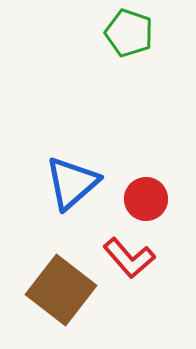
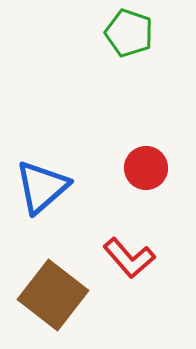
blue triangle: moved 30 px left, 4 px down
red circle: moved 31 px up
brown square: moved 8 px left, 5 px down
